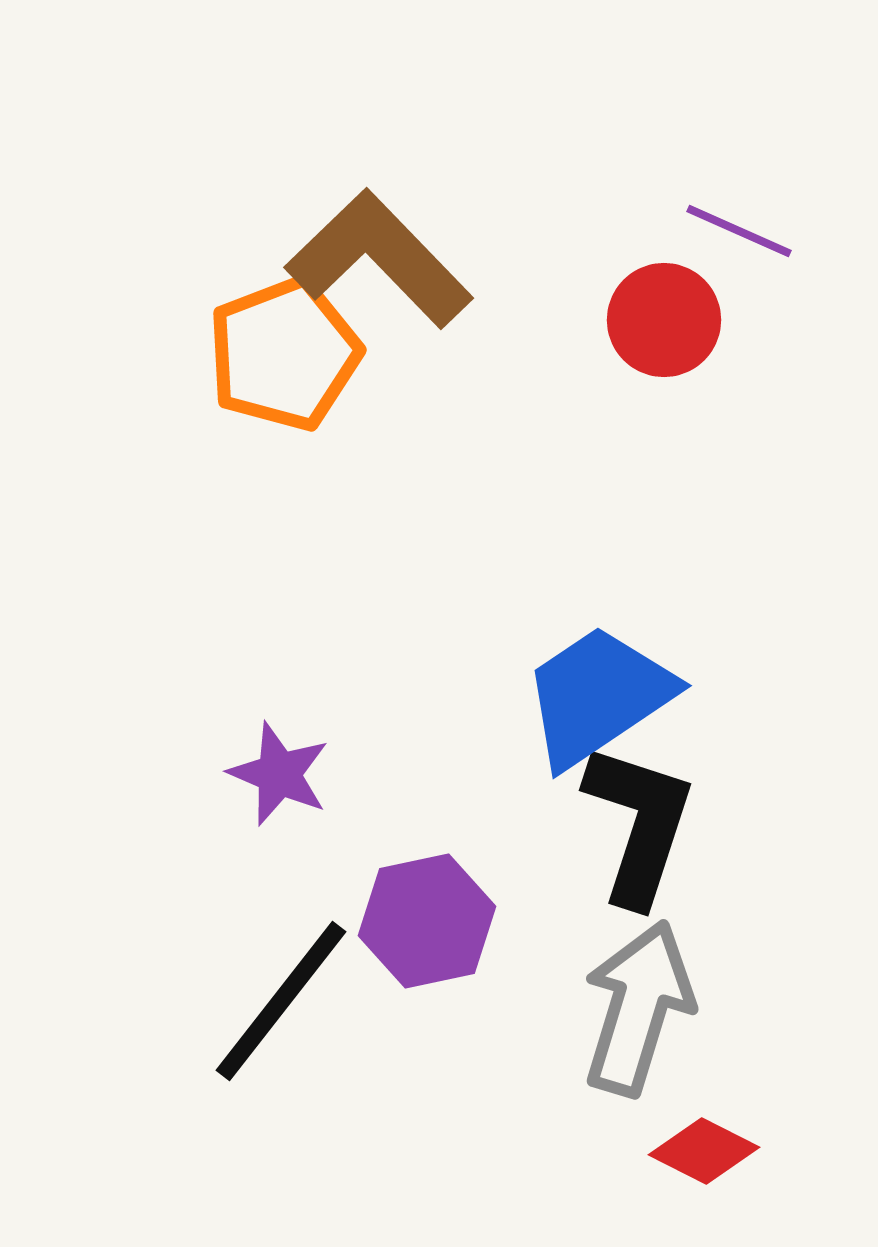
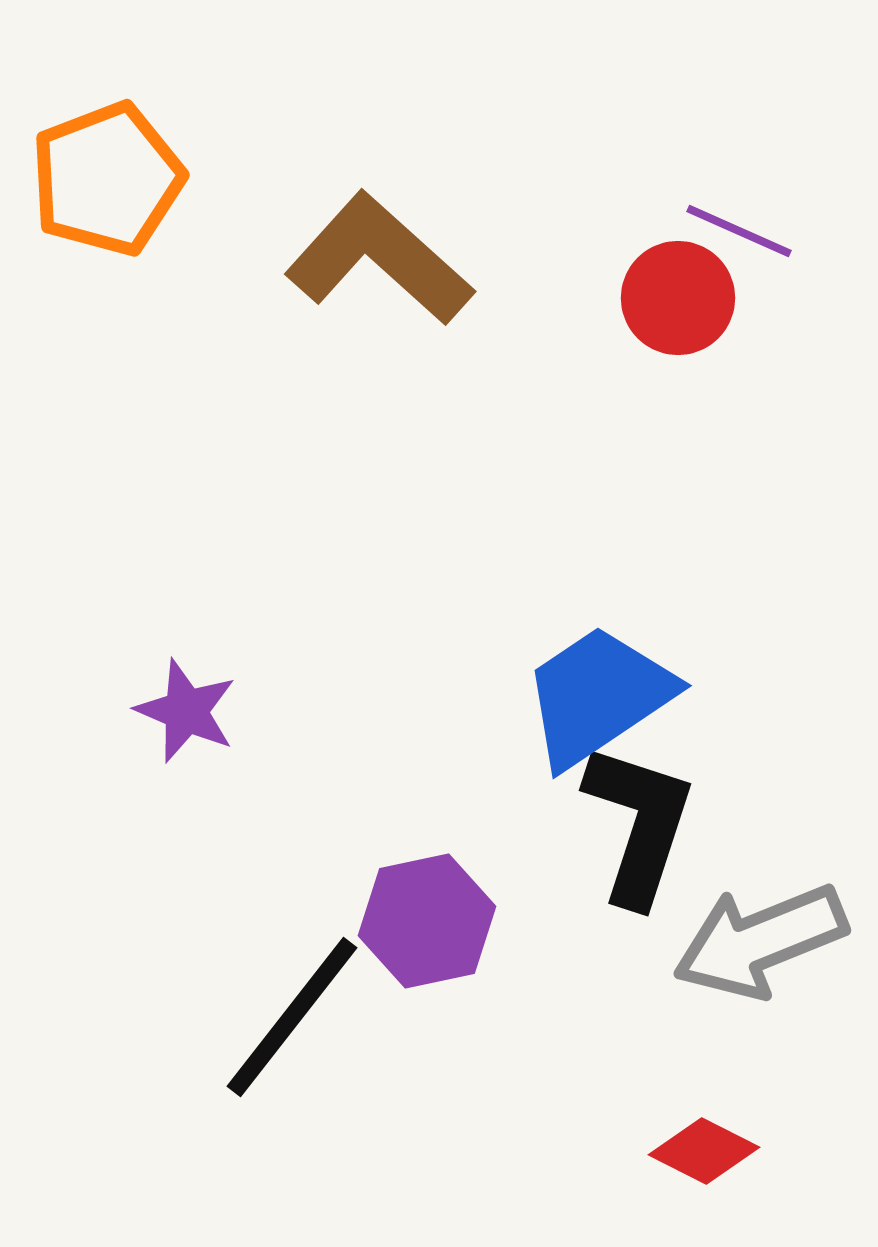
brown L-shape: rotated 4 degrees counterclockwise
red circle: moved 14 px right, 22 px up
orange pentagon: moved 177 px left, 175 px up
purple star: moved 93 px left, 63 px up
black line: moved 11 px right, 16 px down
gray arrow: moved 122 px right, 67 px up; rotated 129 degrees counterclockwise
